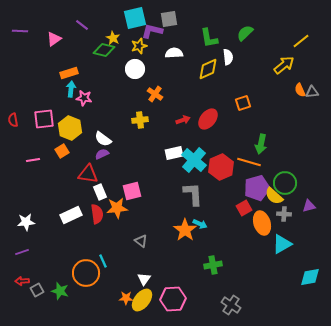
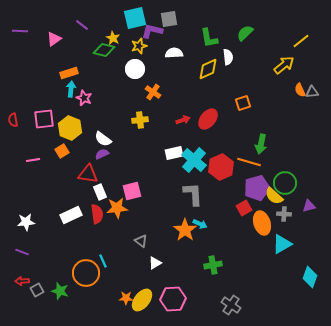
orange cross at (155, 94): moved 2 px left, 2 px up
pink star at (84, 98): rotated 14 degrees clockwise
purple line at (22, 252): rotated 40 degrees clockwise
cyan diamond at (310, 277): rotated 60 degrees counterclockwise
white triangle at (144, 279): moved 11 px right, 16 px up; rotated 24 degrees clockwise
